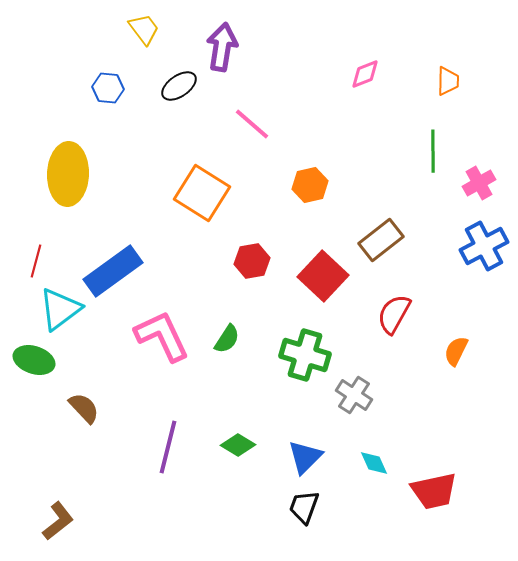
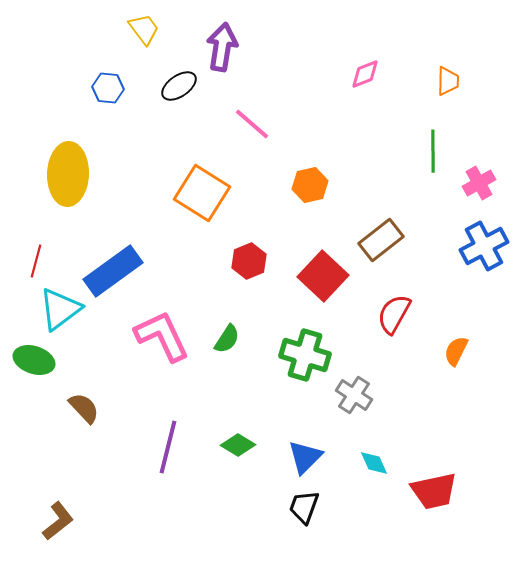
red hexagon: moved 3 px left; rotated 12 degrees counterclockwise
